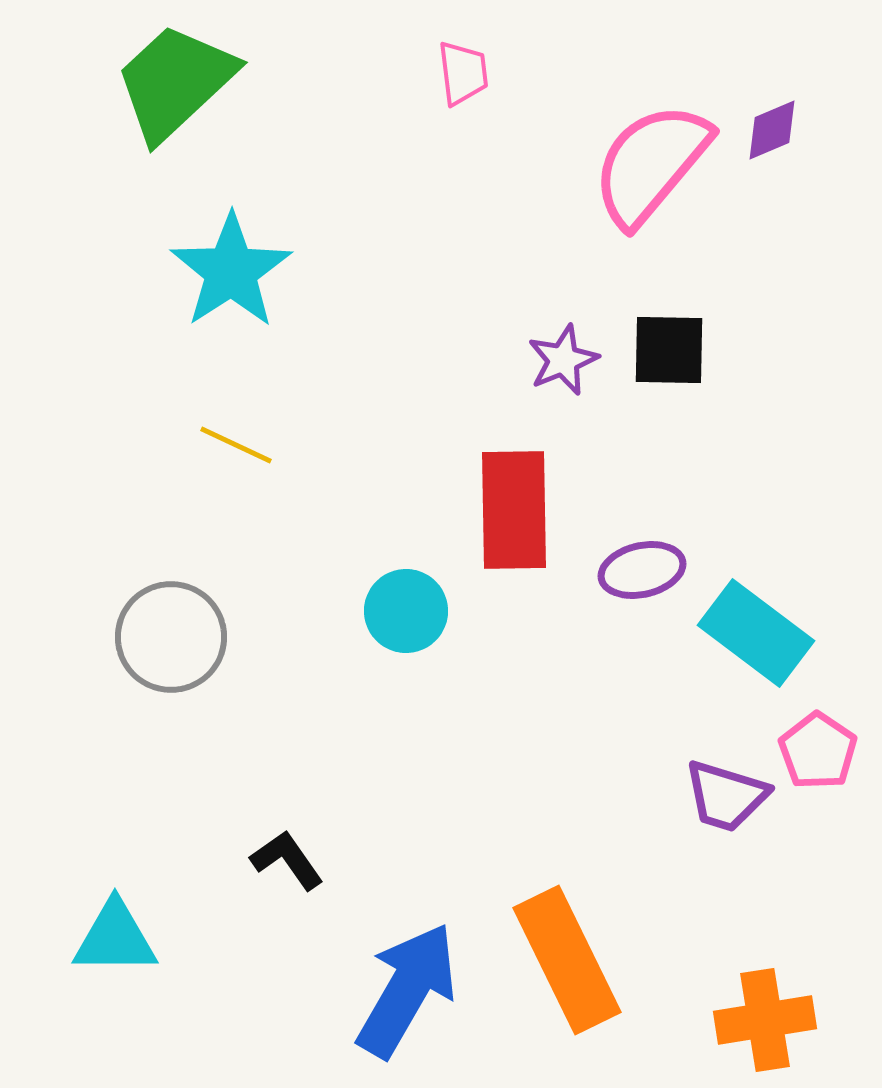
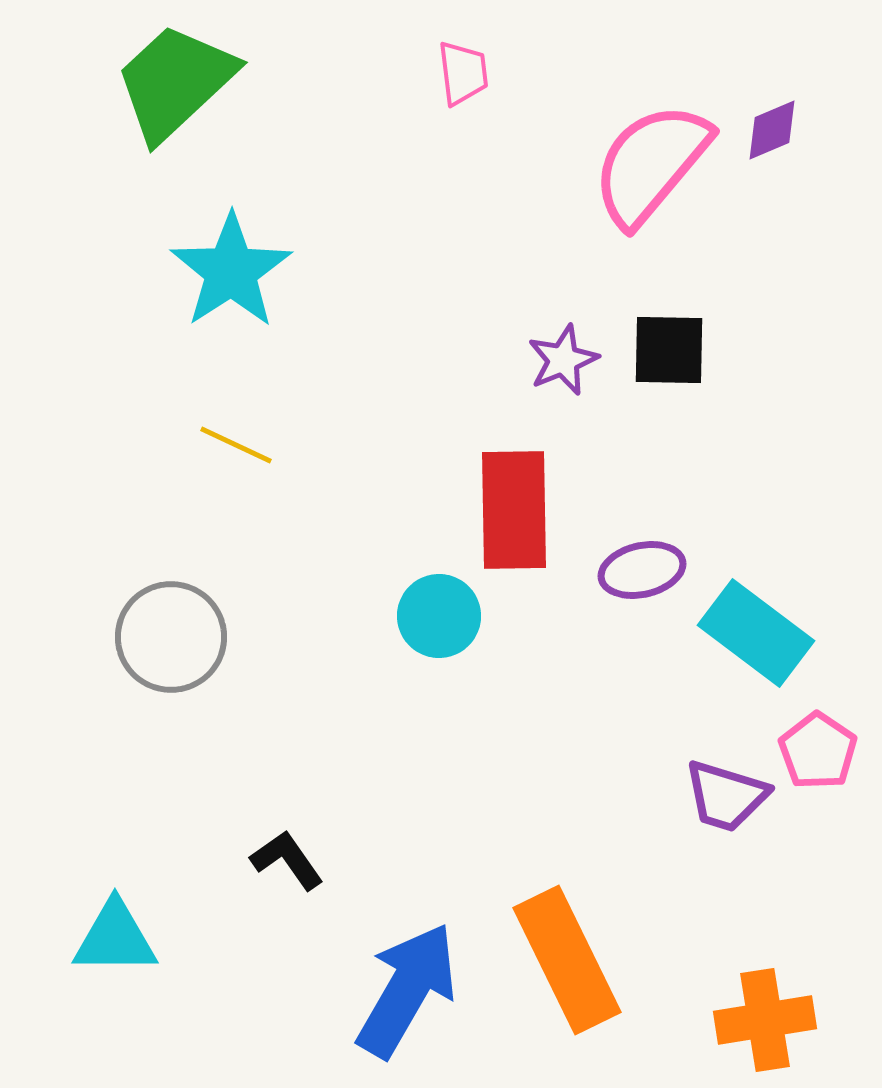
cyan circle: moved 33 px right, 5 px down
